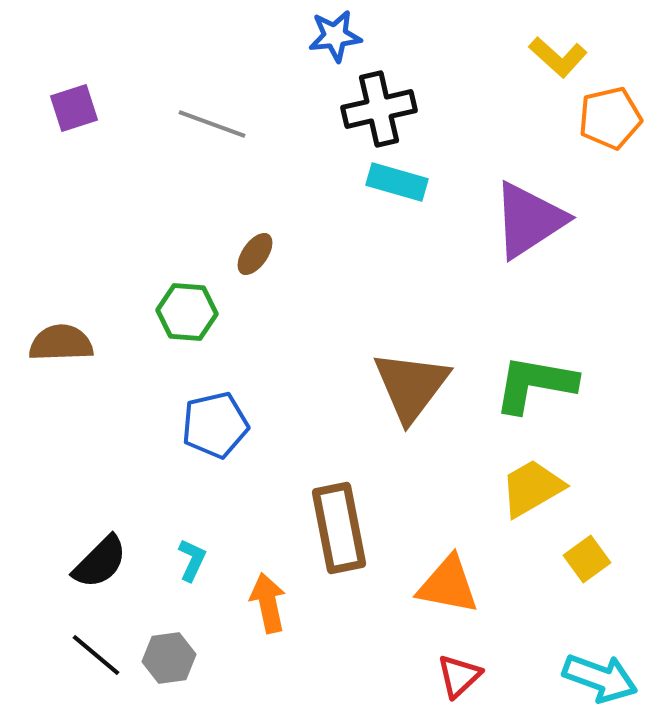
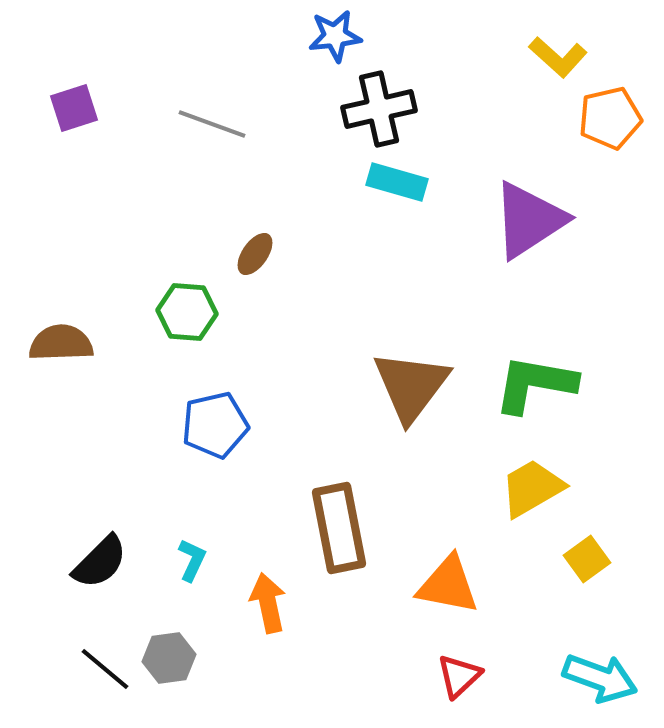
black line: moved 9 px right, 14 px down
